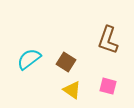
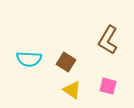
brown L-shape: rotated 12 degrees clockwise
cyan semicircle: rotated 140 degrees counterclockwise
